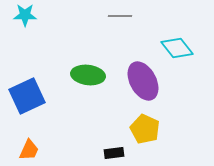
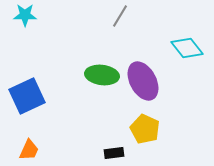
gray line: rotated 60 degrees counterclockwise
cyan diamond: moved 10 px right
green ellipse: moved 14 px right
